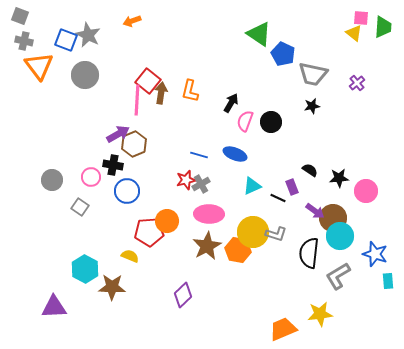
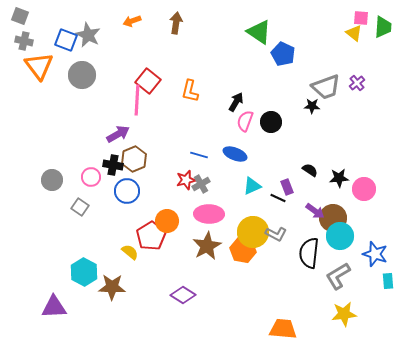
green triangle at (259, 34): moved 2 px up
gray trapezoid at (313, 74): moved 13 px right, 13 px down; rotated 32 degrees counterclockwise
gray circle at (85, 75): moved 3 px left
brown arrow at (161, 93): moved 15 px right, 70 px up
black arrow at (231, 103): moved 5 px right, 1 px up
black star at (312, 106): rotated 14 degrees clockwise
brown hexagon at (134, 144): moved 15 px down
purple rectangle at (292, 187): moved 5 px left
pink circle at (366, 191): moved 2 px left, 2 px up
red pentagon at (149, 232): moved 2 px right, 4 px down; rotated 28 degrees counterclockwise
gray L-shape at (276, 234): rotated 10 degrees clockwise
orange hexagon at (238, 250): moved 5 px right
yellow semicircle at (130, 256): moved 4 px up; rotated 18 degrees clockwise
cyan hexagon at (85, 269): moved 1 px left, 3 px down
purple diamond at (183, 295): rotated 75 degrees clockwise
yellow star at (320, 314): moved 24 px right
orange trapezoid at (283, 329): rotated 28 degrees clockwise
